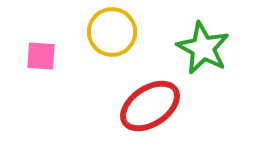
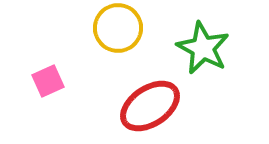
yellow circle: moved 6 px right, 4 px up
pink square: moved 7 px right, 25 px down; rotated 28 degrees counterclockwise
